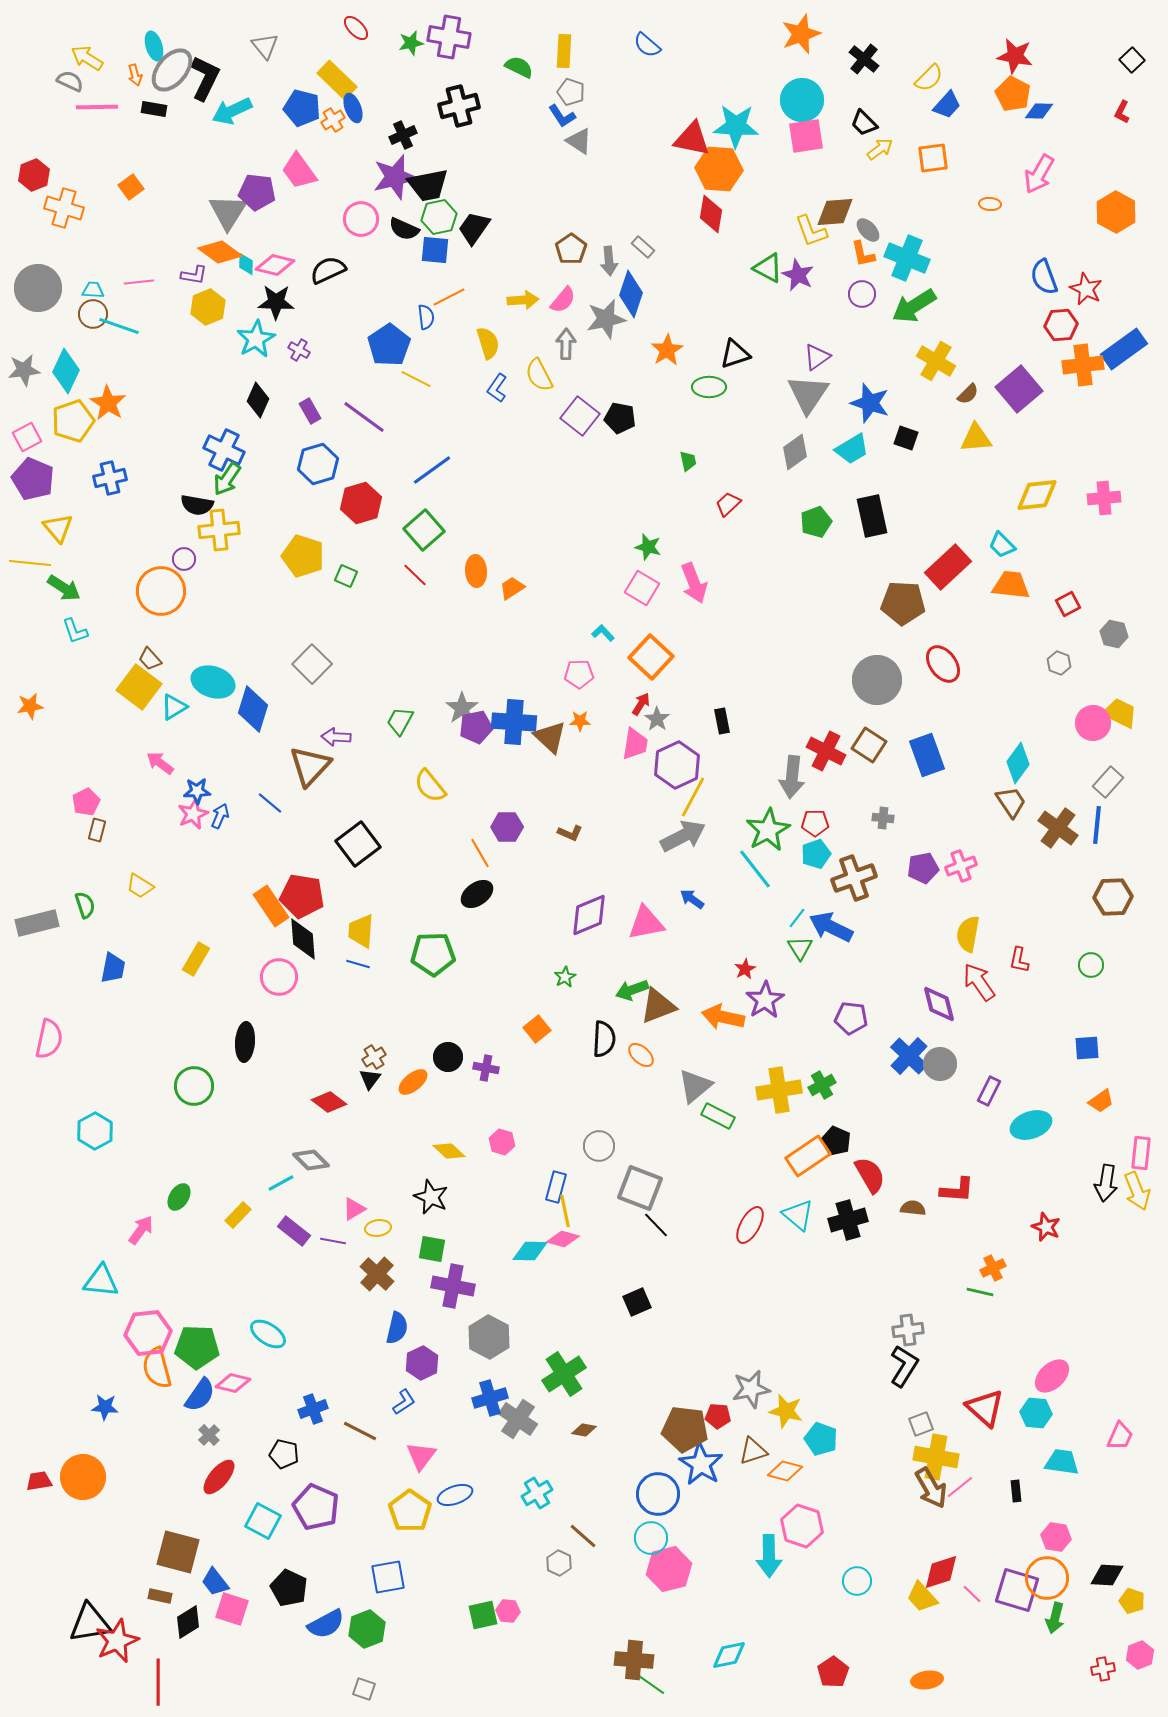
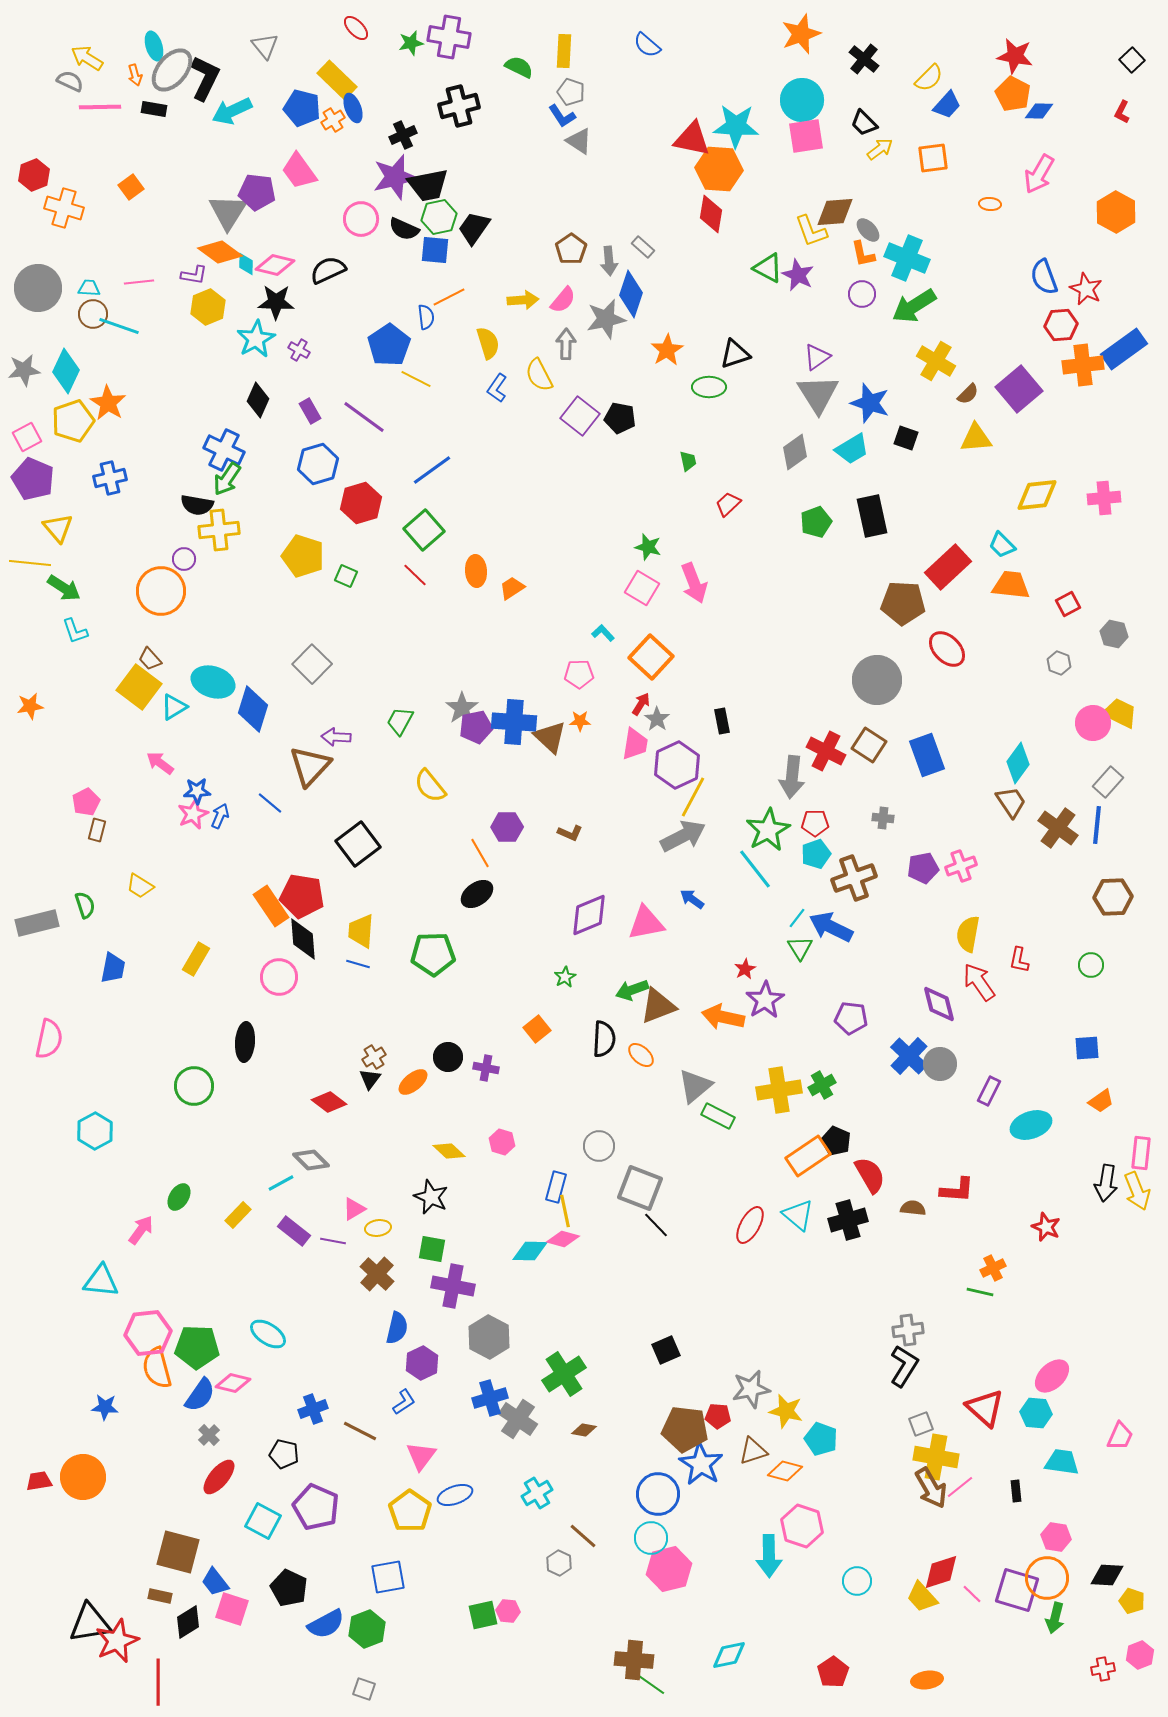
pink line at (97, 107): moved 3 px right
cyan trapezoid at (93, 290): moved 4 px left, 2 px up
gray triangle at (808, 394): moved 10 px right; rotated 6 degrees counterclockwise
red ellipse at (943, 664): moved 4 px right, 15 px up; rotated 9 degrees counterclockwise
black square at (637, 1302): moved 29 px right, 48 px down
